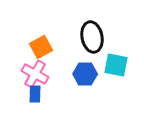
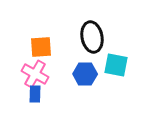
orange square: rotated 25 degrees clockwise
